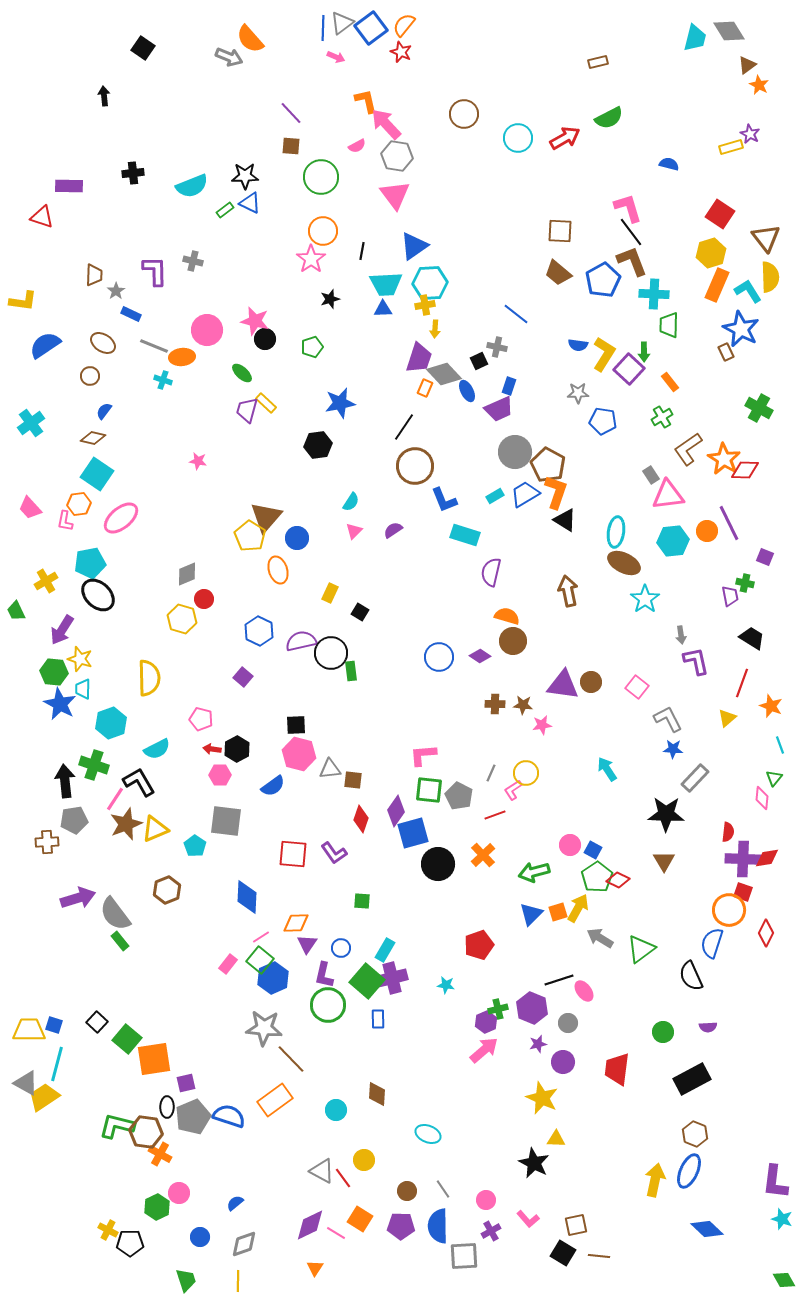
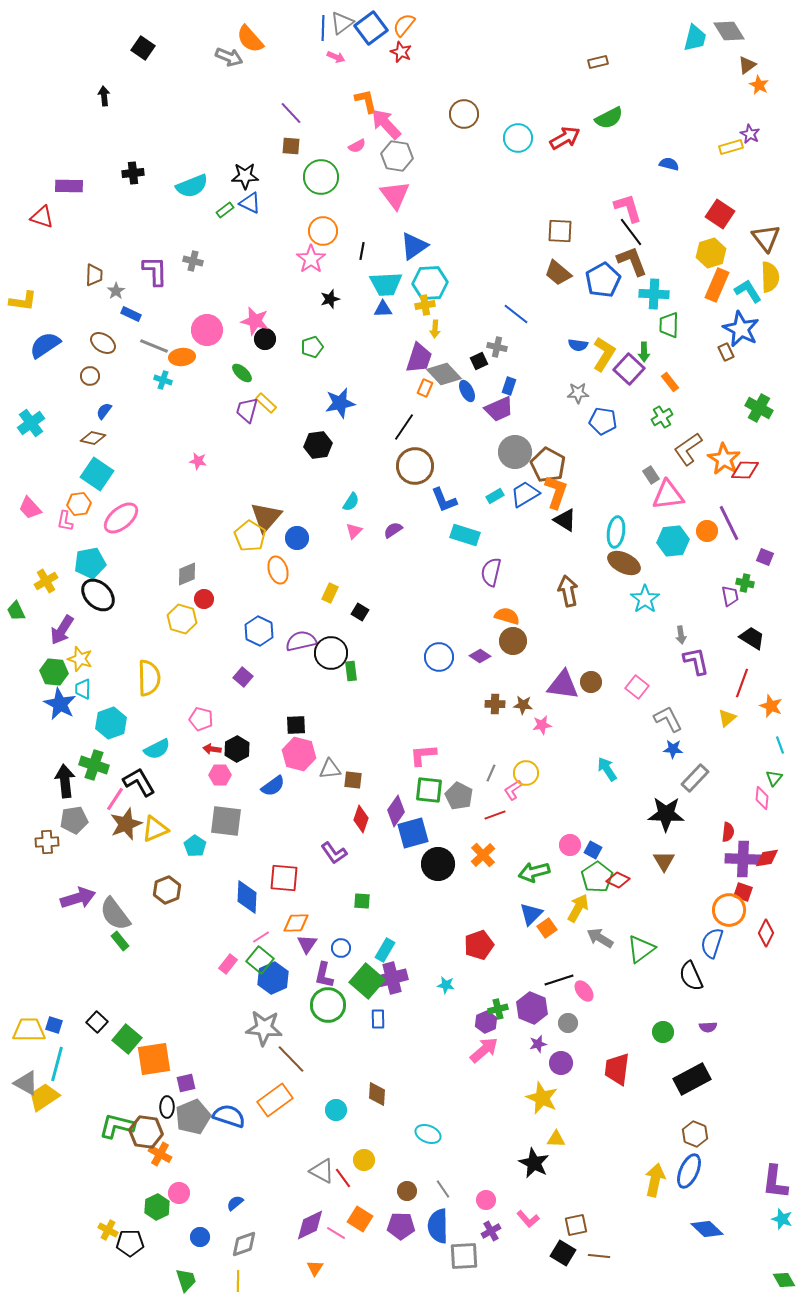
red square at (293, 854): moved 9 px left, 24 px down
orange square at (558, 912): moved 11 px left, 16 px down; rotated 18 degrees counterclockwise
purple circle at (563, 1062): moved 2 px left, 1 px down
